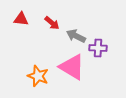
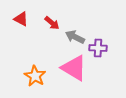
red triangle: rotated 21 degrees clockwise
gray arrow: moved 1 px left, 1 px down
pink triangle: moved 2 px right, 1 px down
orange star: moved 3 px left; rotated 10 degrees clockwise
